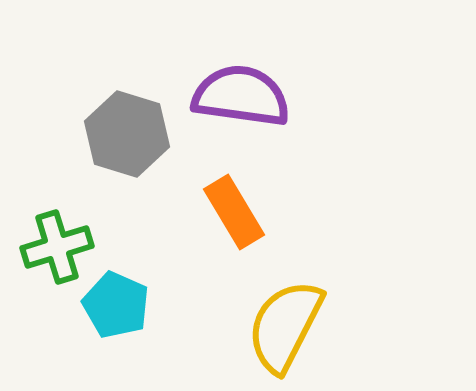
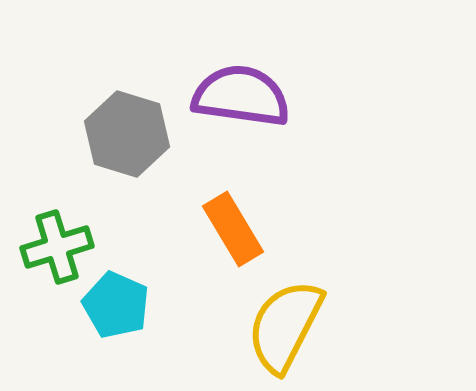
orange rectangle: moved 1 px left, 17 px down
